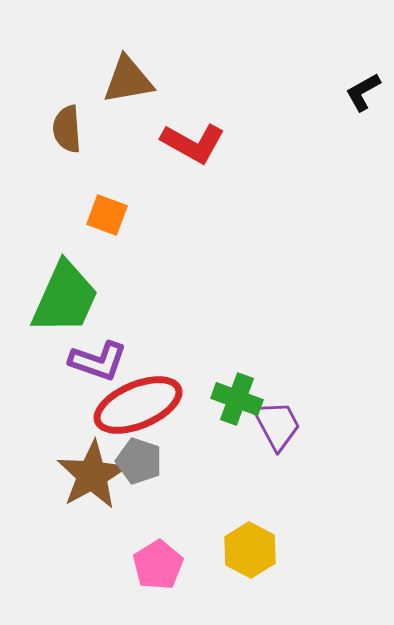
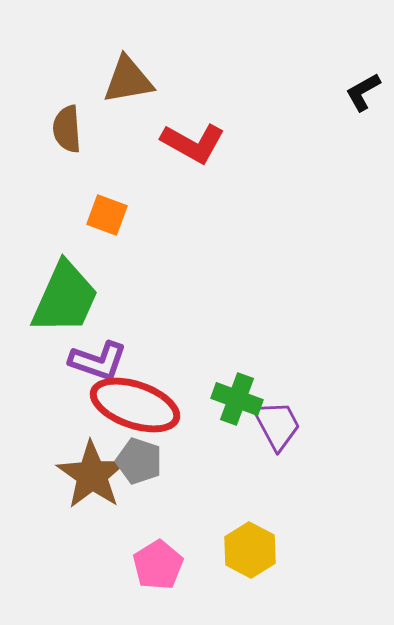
red ellipse: moved 3 px left; rotated 42 degrees clockwise
brown star: rotated 8 degrees counterclockwise
